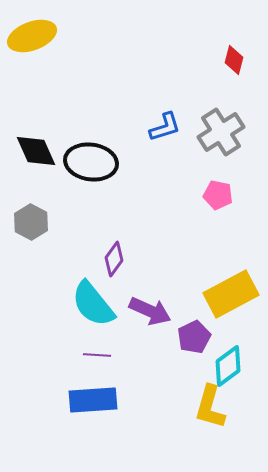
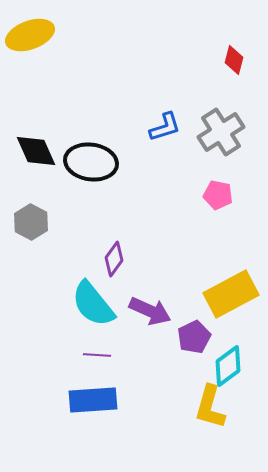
yellow ellipse: moved 2 px left, 1 px up
